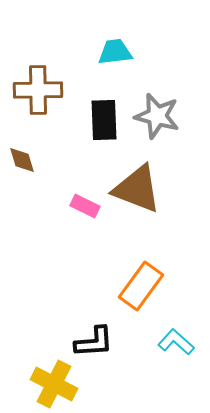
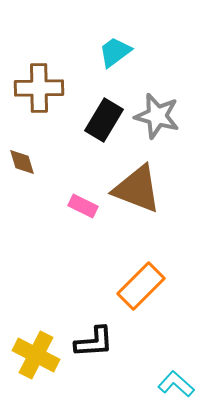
cyan trapezoid: rotated 30 degrees counterclockwise
brown cross: moved 1 px right, 2 px up
black rectangle: rotated 33 degrees clockwise
brown diamond: moved 2 px down
pink rectangle: moved 2 px left
orange rectangle: rotated 9 degrees clockwise
cyan L-shape: moved 42 px down
yellow cross: moved 18 px left, 29 px up
